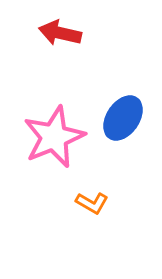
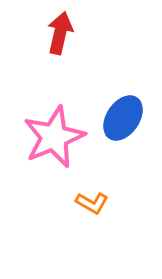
red arrow: rotated 90 degrees clockwise
